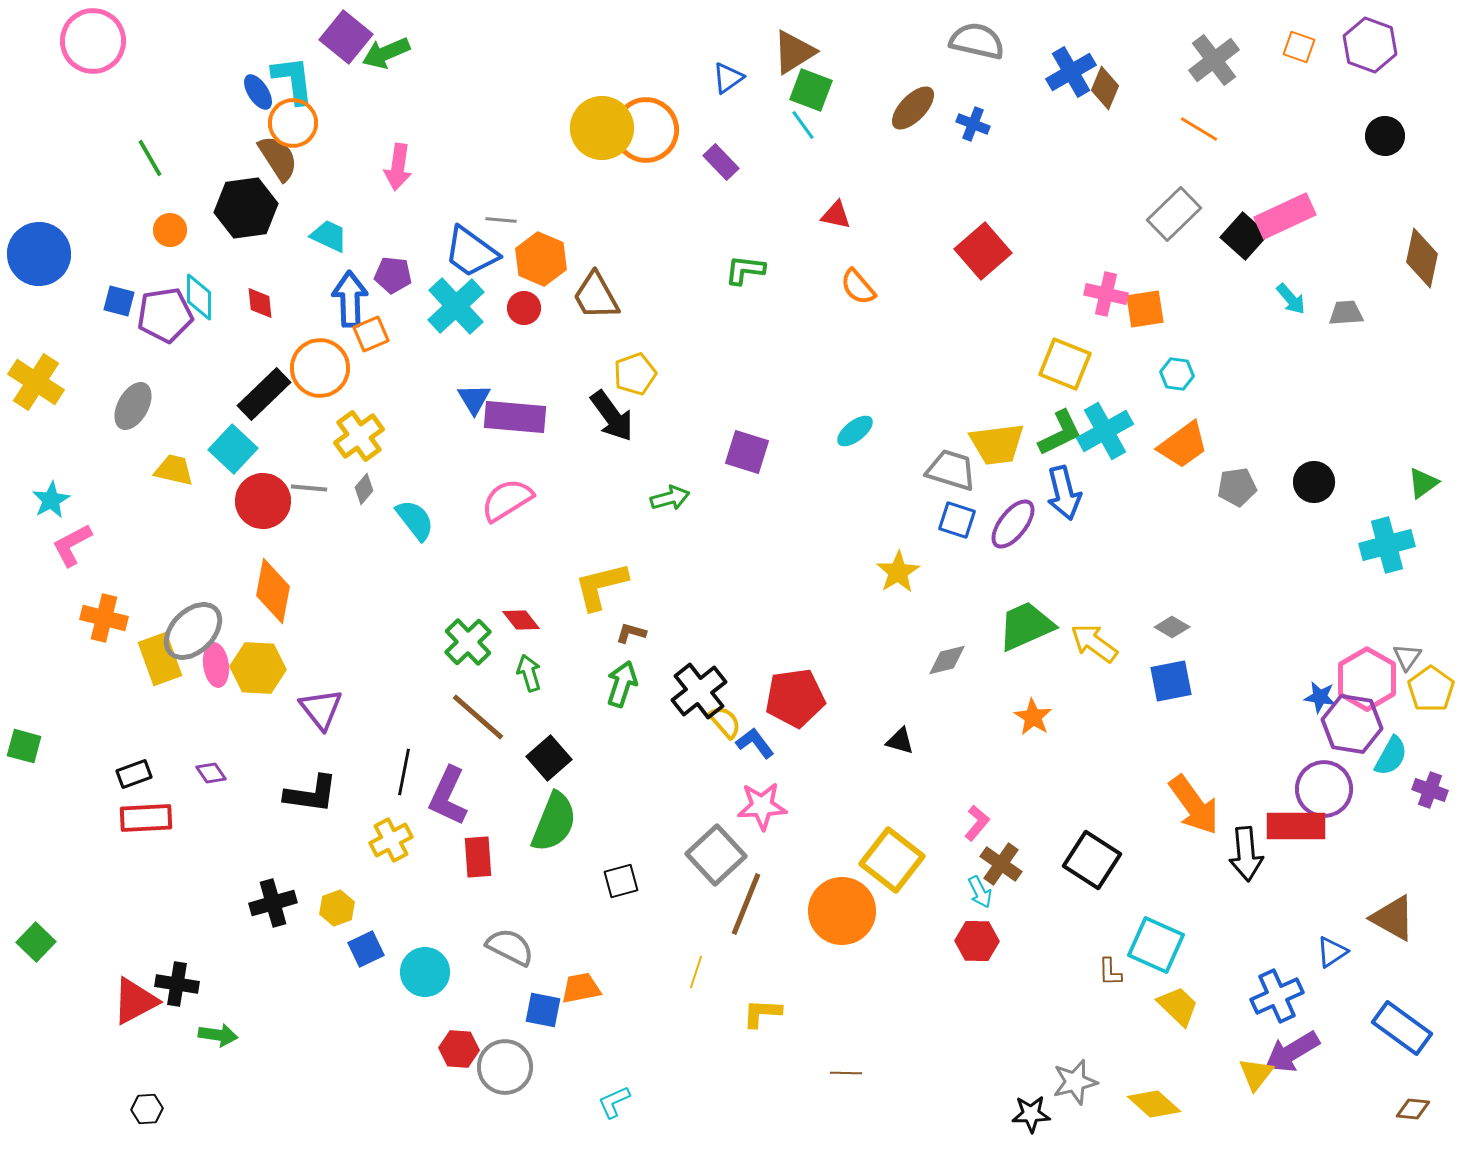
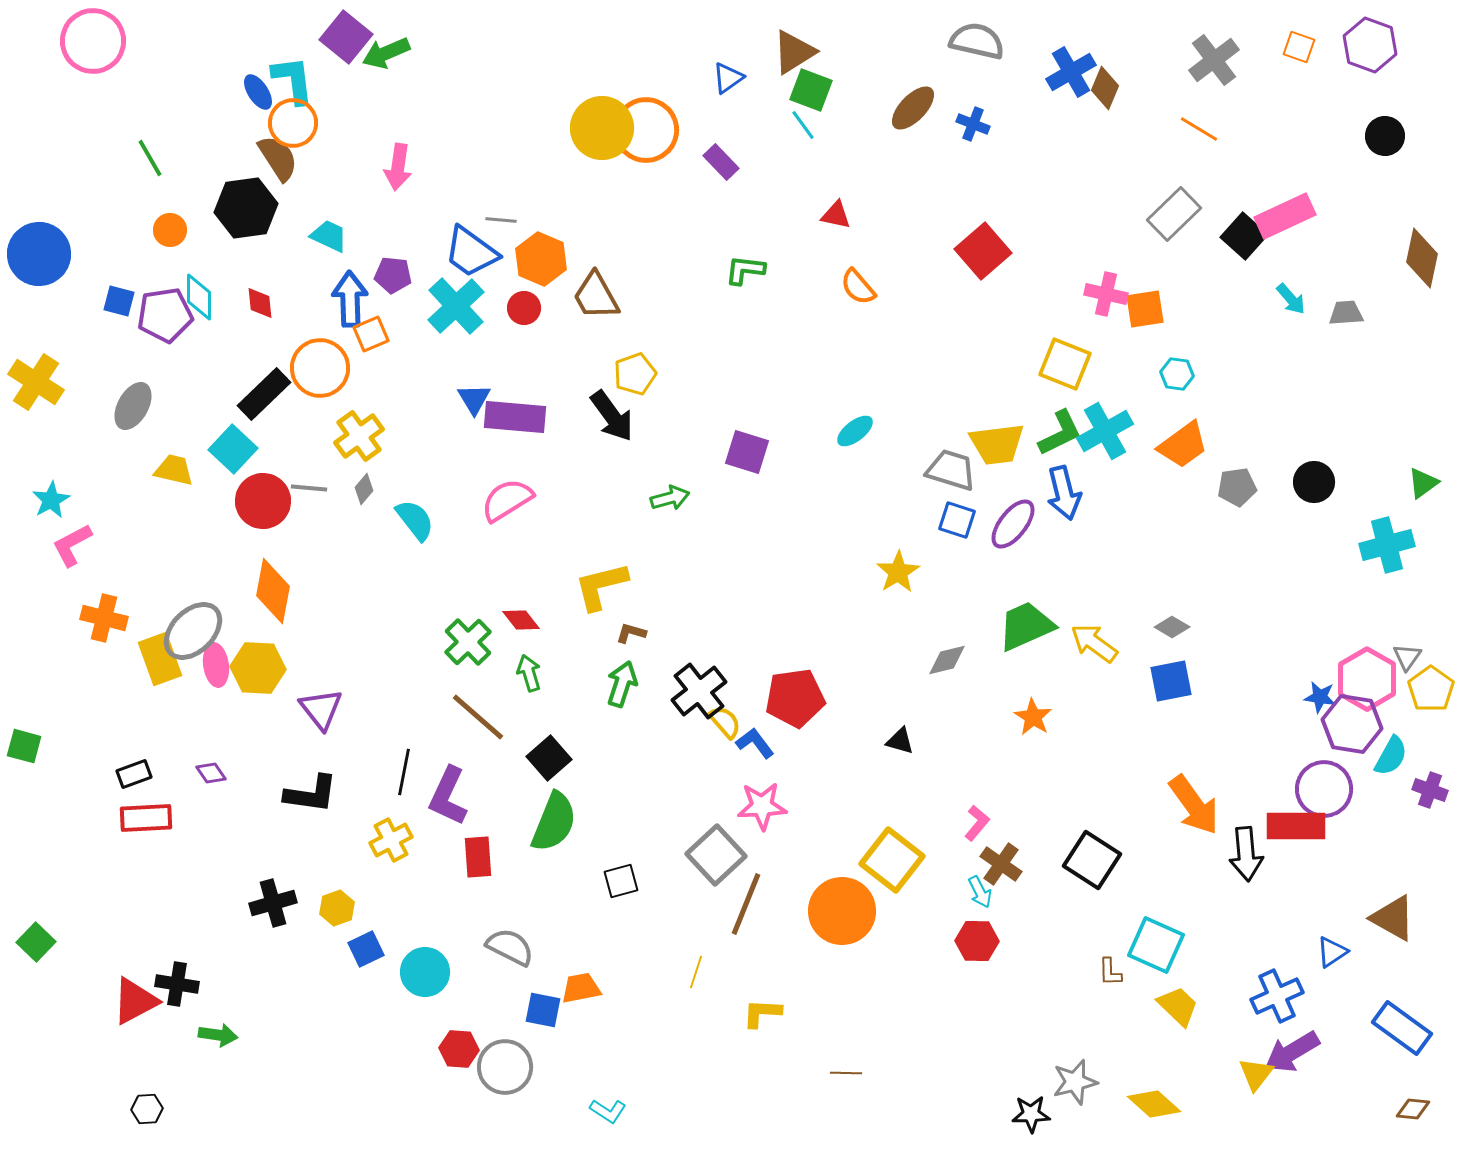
cyan L-shape at (614, 1102): moved 6 px left, 9 px down; rotated 123 degrees counterclockwise
